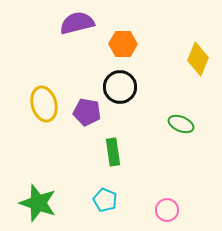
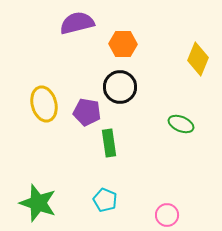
green rectangle: moved 4 px left, 9 px up
pink circle: moved 5 px down
